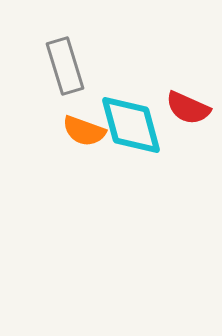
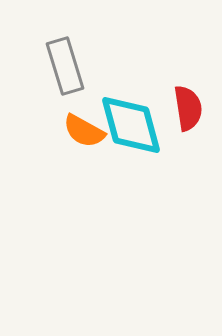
red semicircle: rotated 123 degrees counterclockwise
orange semicircle: rotated 9 degrees clockwise
